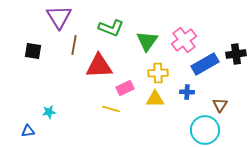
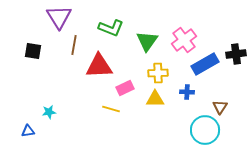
brown triangle: moved 2 px down
